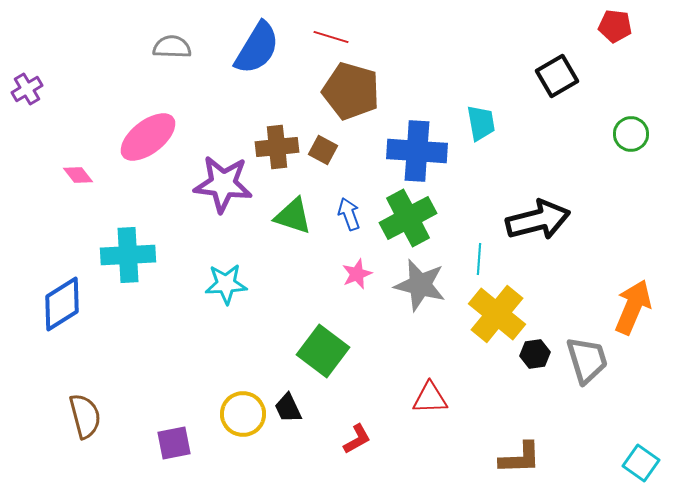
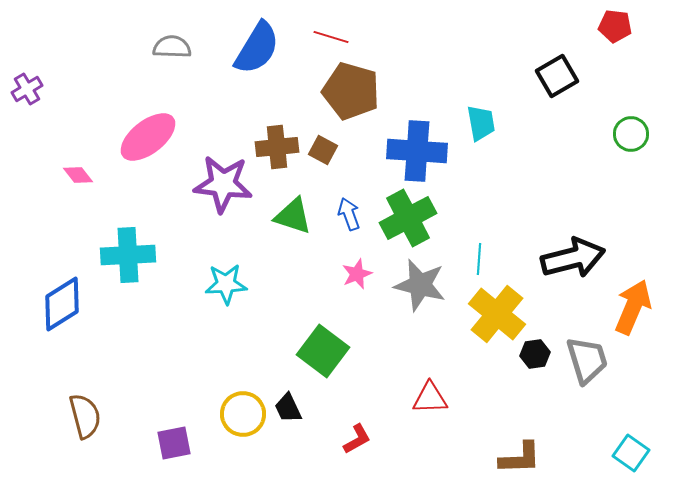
black arrow: moved 35 px right, 38 px down
cyan square: moved 10 px left, 10 px up
